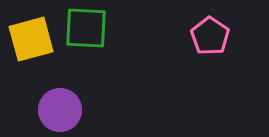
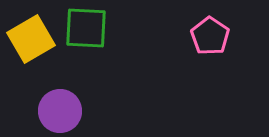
yellow square: rotated 15 degrees counterclockwise
purple circle: moved 1 px down
